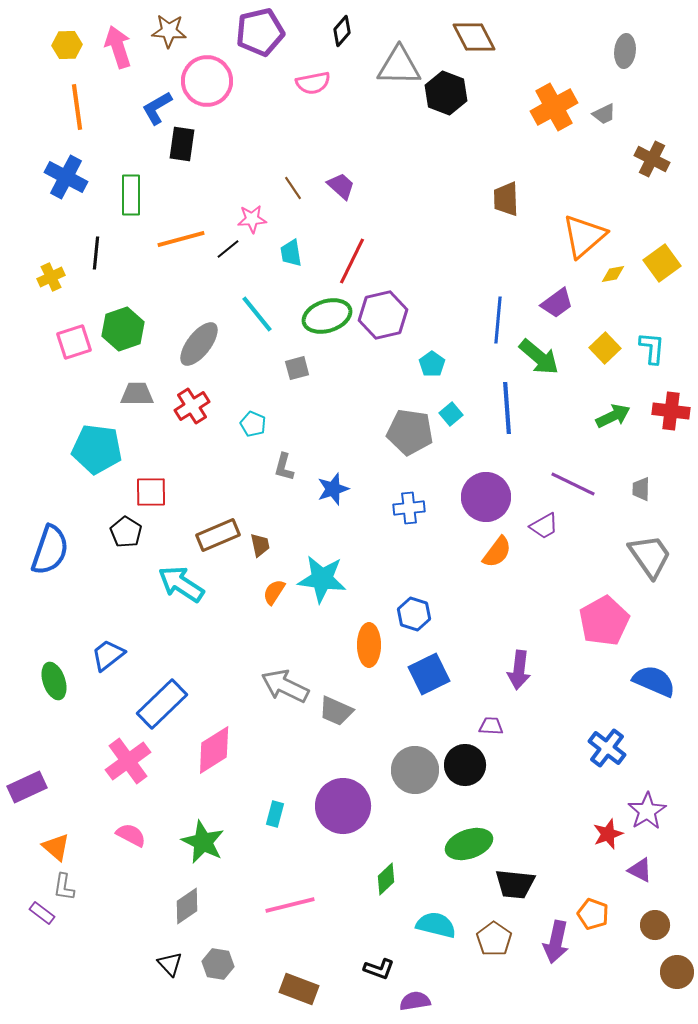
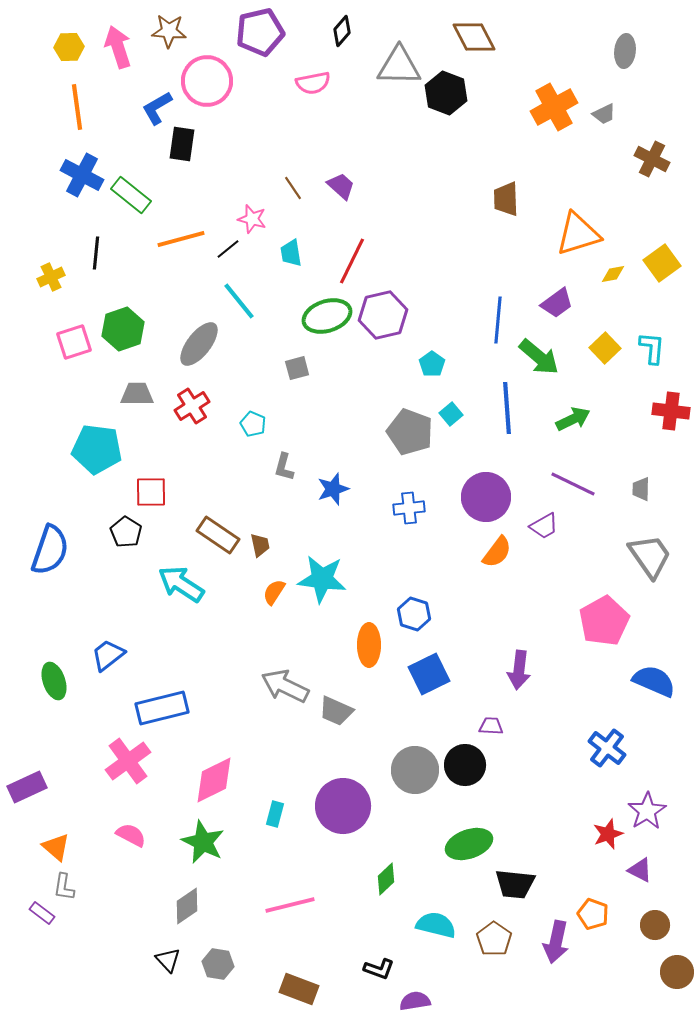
yellow hexagon at (67, 45): moved 2 px right, 2 px down
blue cross at (66, 177): moved 16 px right, 2 px up
green rectangle at (131, 195): rotated 51 degrees counterclockwise
pink star at (252, 219): rotated 20 degrees clockwise
orange triangle at (584, 236): moved 6 px left, 2 px up; rotated 24 degrees clockwise
cyan line at (257, 314): moved 18 px left, 13 px up
green arrow at (613, 416): moved 40 px left, 3 px down
gray pentagon at (410, 432): rotated 12 degrees clockwise
brown rectangle at (218, 535): rotated 57 degrees clockwise
blue rectangle at (162, 704): moved 4 px down; rotated 30 degrees clockwise
pink diamond at (214, 750): moved 30 px down; rotated 6 degrees clockwise
black triangle at (170, 964): moved 2 px left, 4 px up
